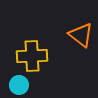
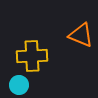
orange triangle: rotated 16 degrees counterclockwise
